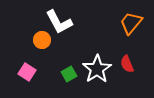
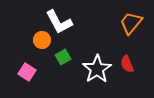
green square: moved 6 px left, 17 px up
